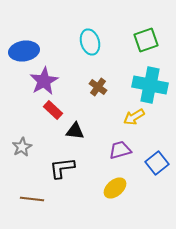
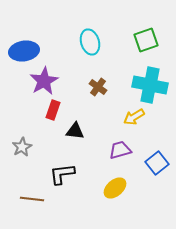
red rectangle: rotated 66 degrees clockwise
black L-shape: moved 6 px down
